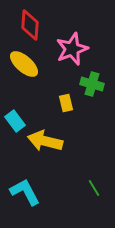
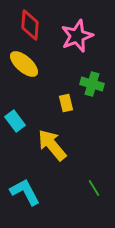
pink star: moved 5 px right, 13 px up
yellow arrow: moved 7 px right, 4 px down; rotated 36 degrees clockwise
